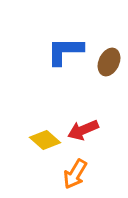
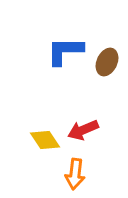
brown ellipse: moved 2 px left
yellow diamond: rotated 16 degrees clockwise
orange arrow: rotated 24 degrees counterclockwise
